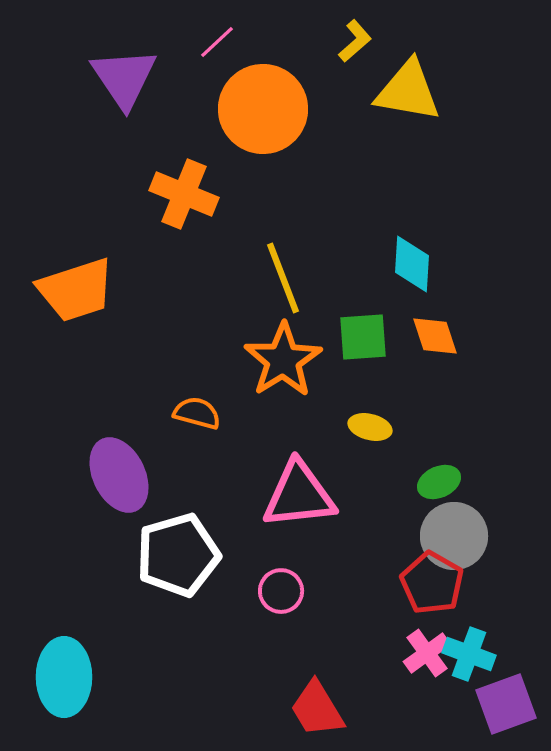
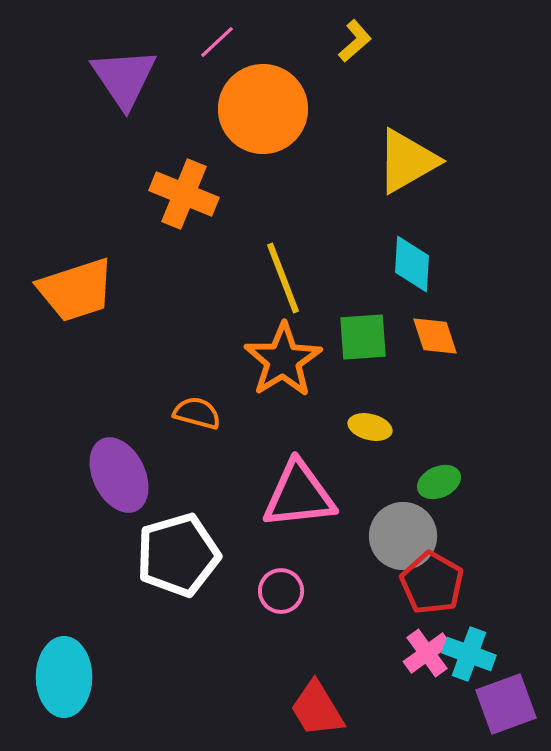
yellow triangle: moved 1 px left, 70 px down; rotated 40 degrees counterclockwise
gray circle: moved 51 px left
